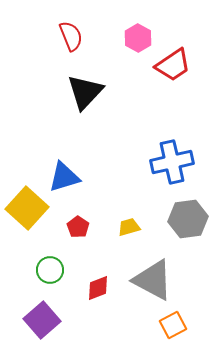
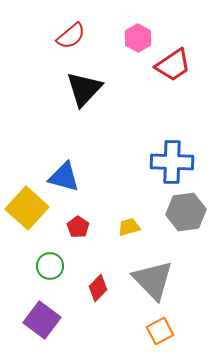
red semicircle: rotated 72 degrees clockwise
black triangle: moved 1 px left, 3 px up
blue cross: rotated 15 degrees clockwise
blue triangle: rotated 32 degrees clockwise
gray hexagon: moved 2 px left, 7 px up
green circle: moved 4 px up
gray triangle: rotated 18 degrees clockwise
red diamond: rotated 24 degrees counterclockwise
purple square: rotated 12 degrees counterclockwise
orange square: moved 13 px left, 6 px down
